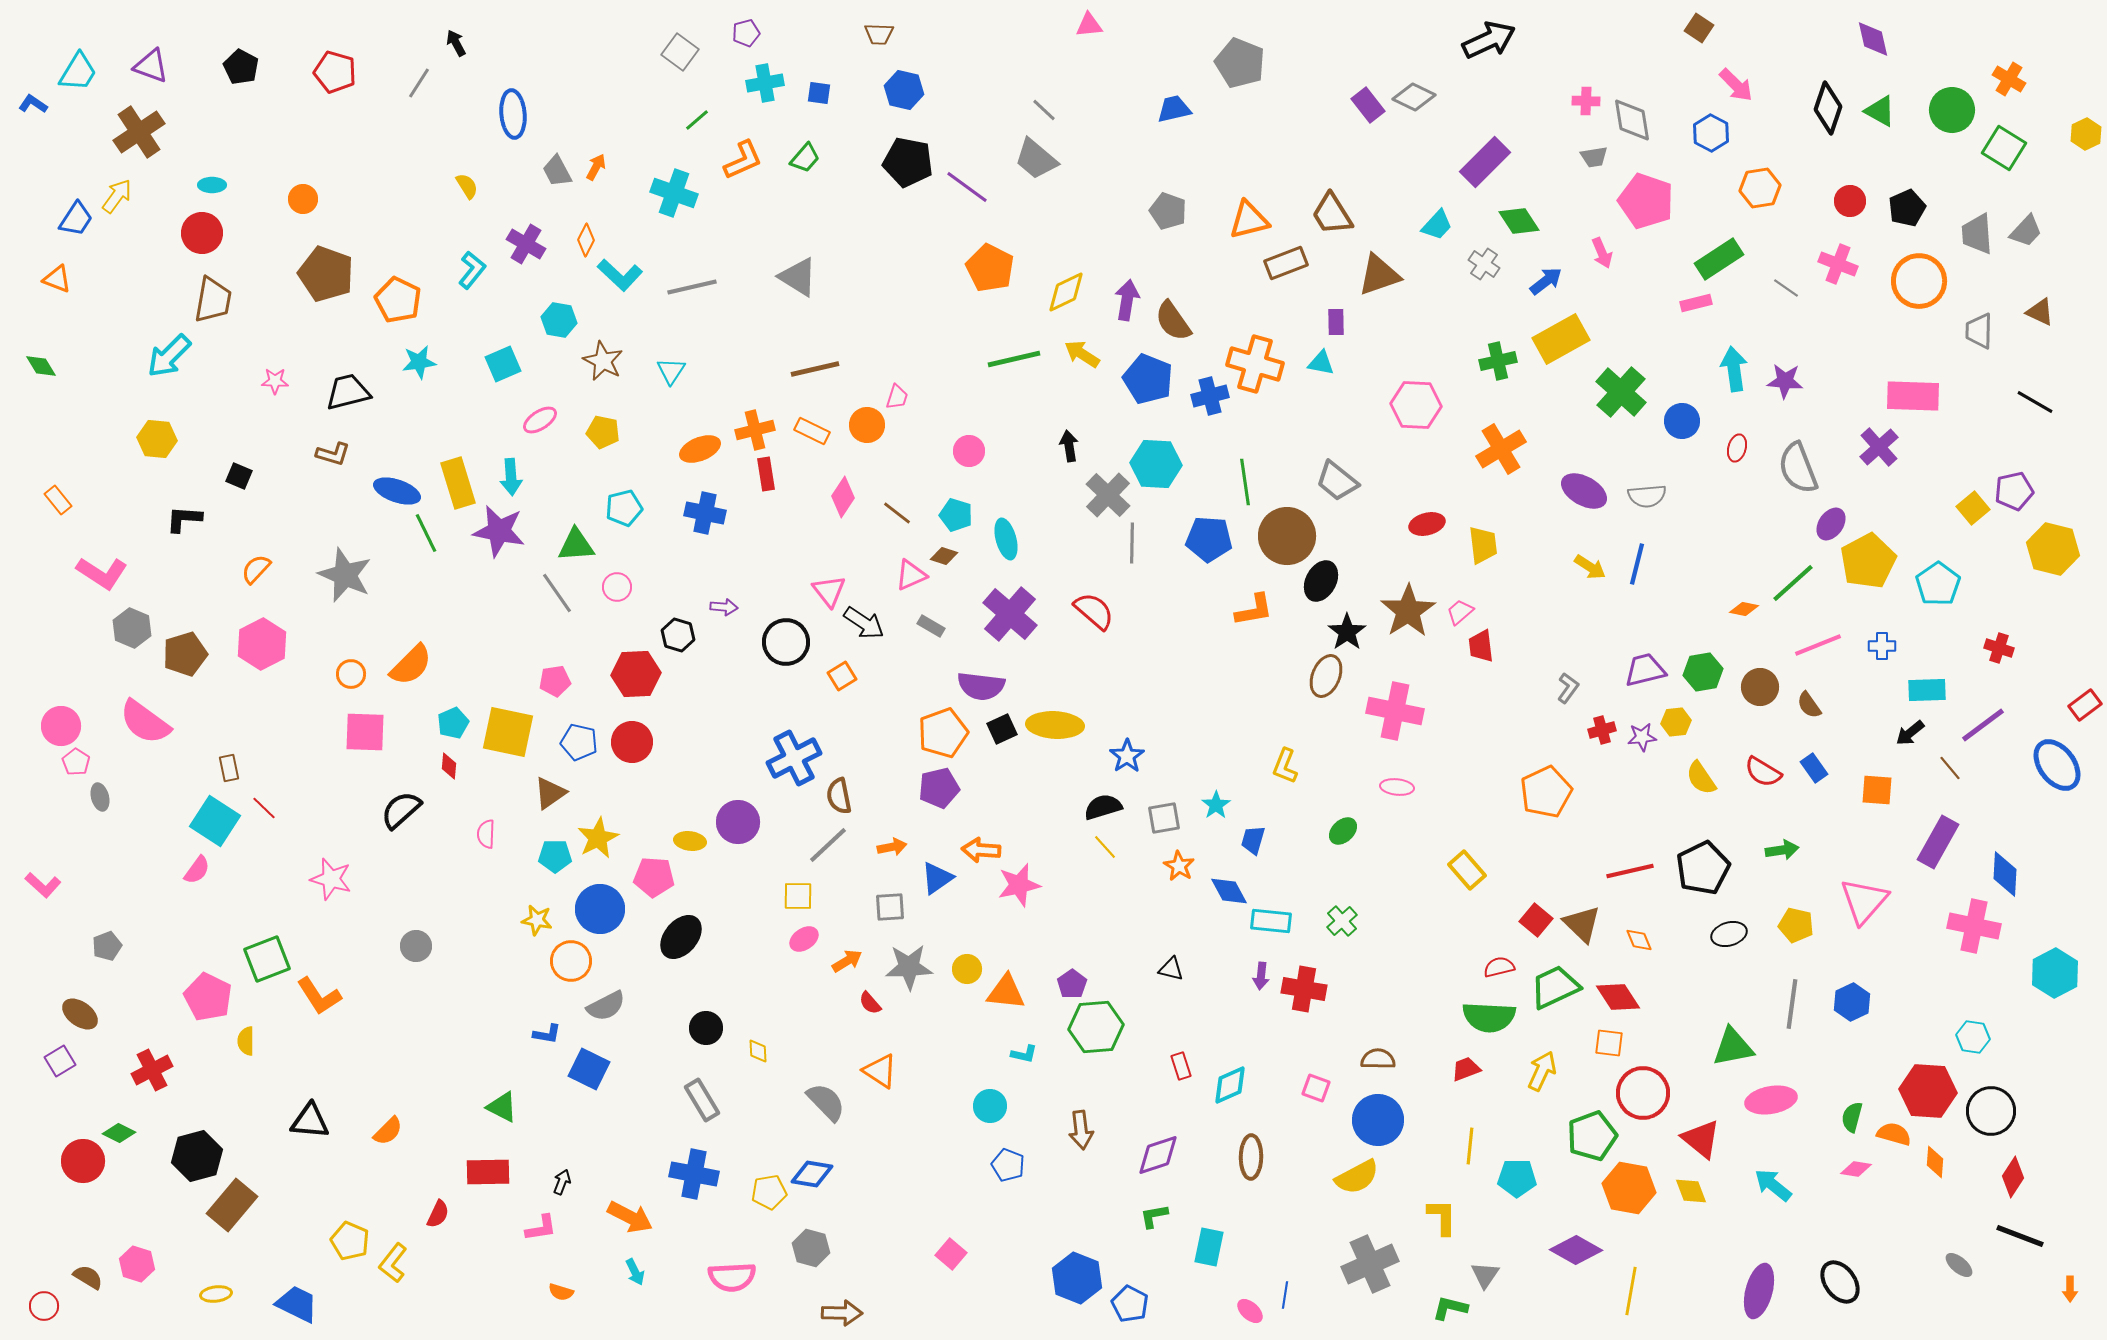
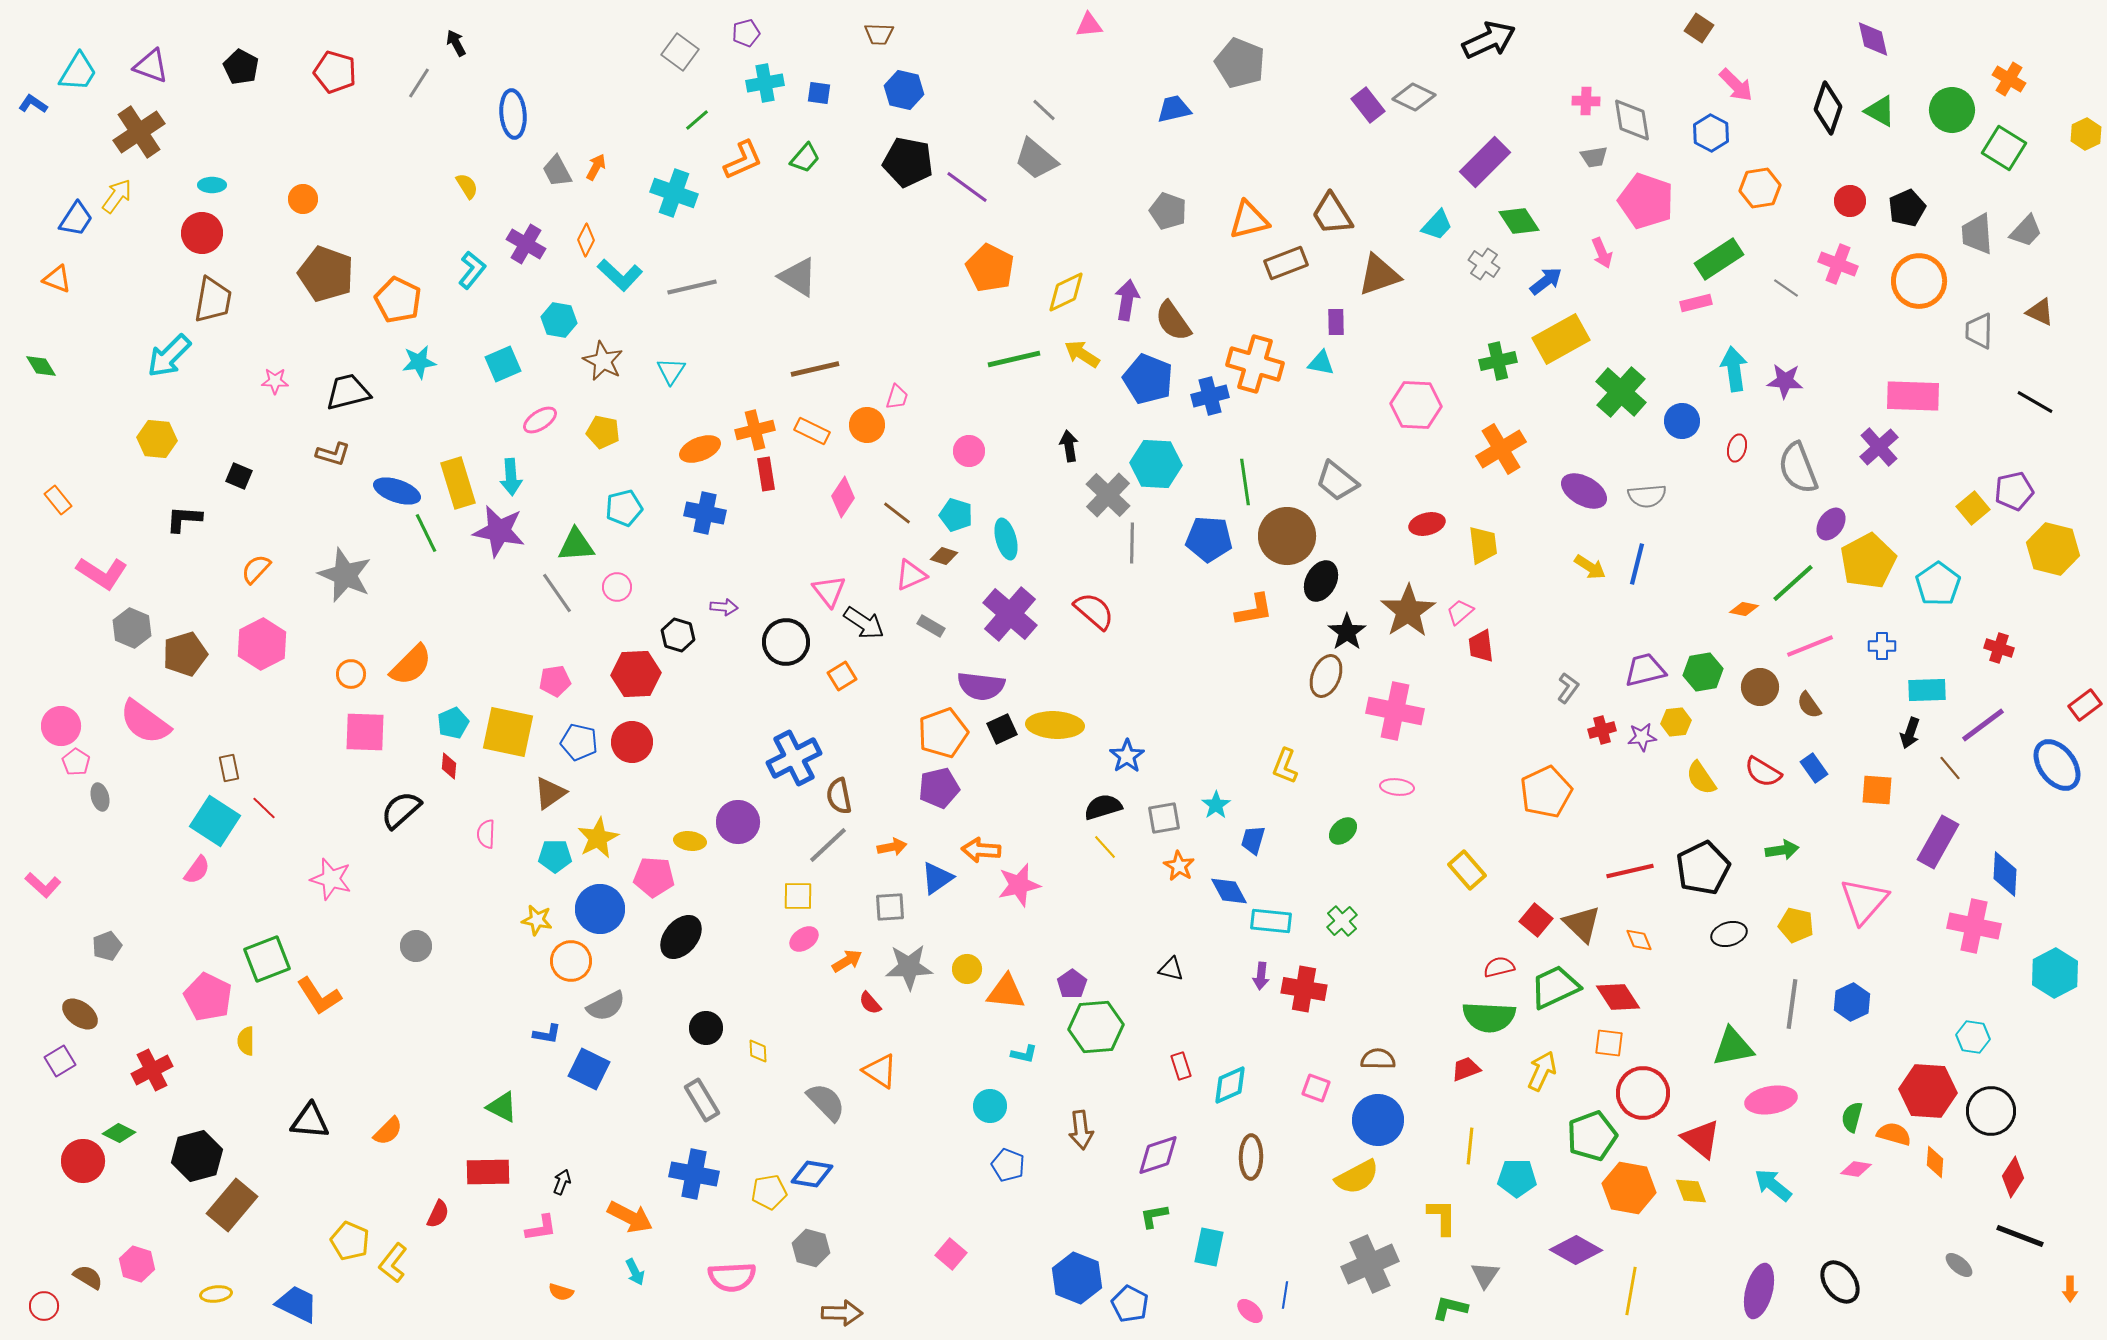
pink line at (1818, 645): moved 8 px left, 1 px down
black arrow at (1910, 733): rotated 32 degrees counterclockwise
